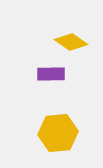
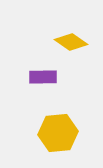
purple rectangle: moved 8 px left, 3 px down
